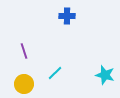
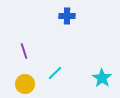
cyan star: moved 3 px left, 3 px down; rotated 18 degrees clockwise
yellow circle: moved 1 px right
